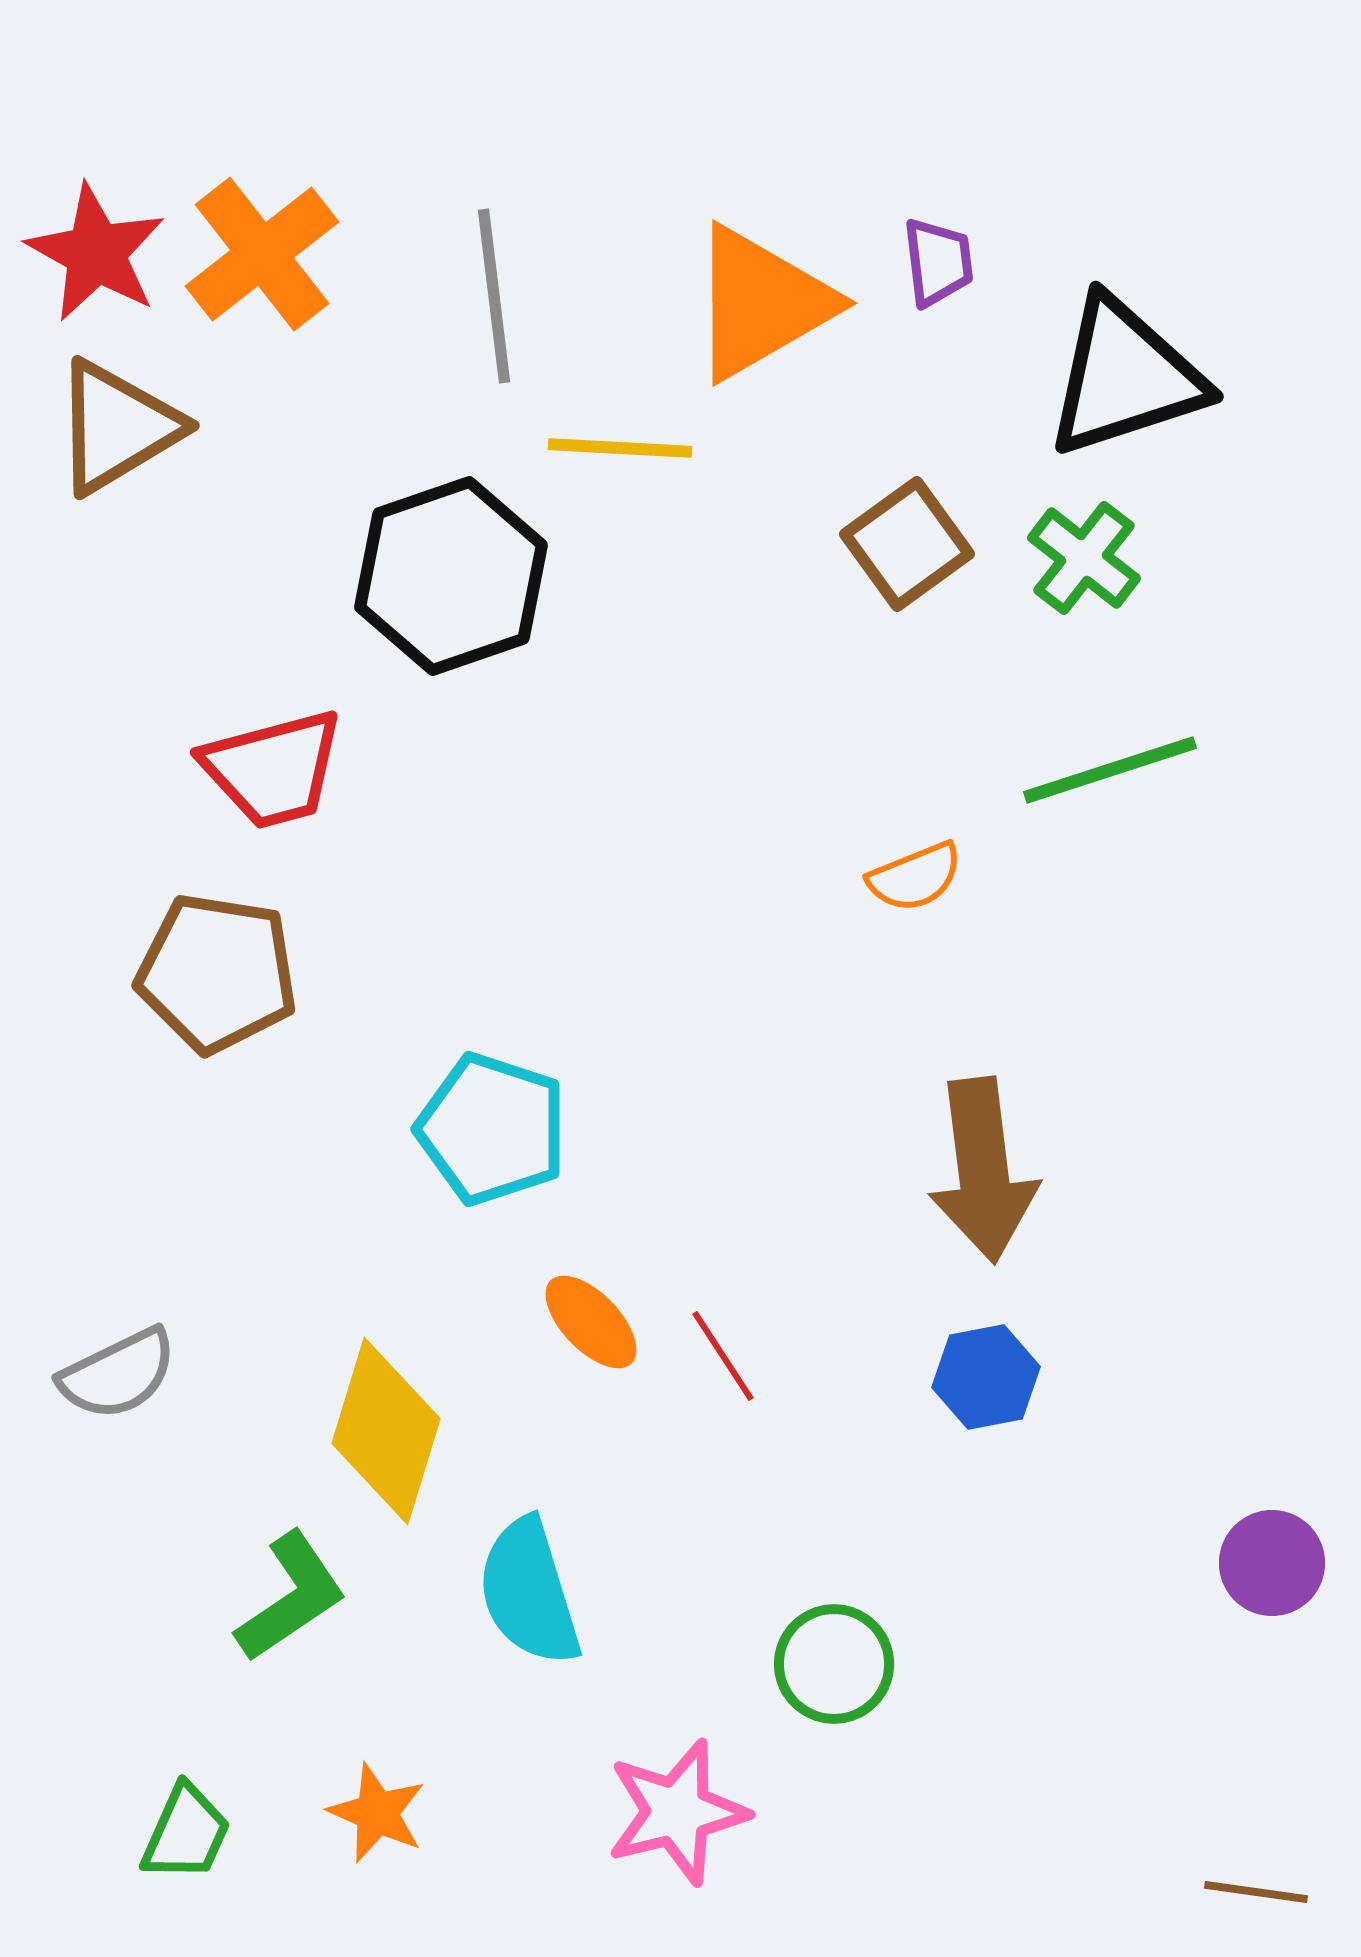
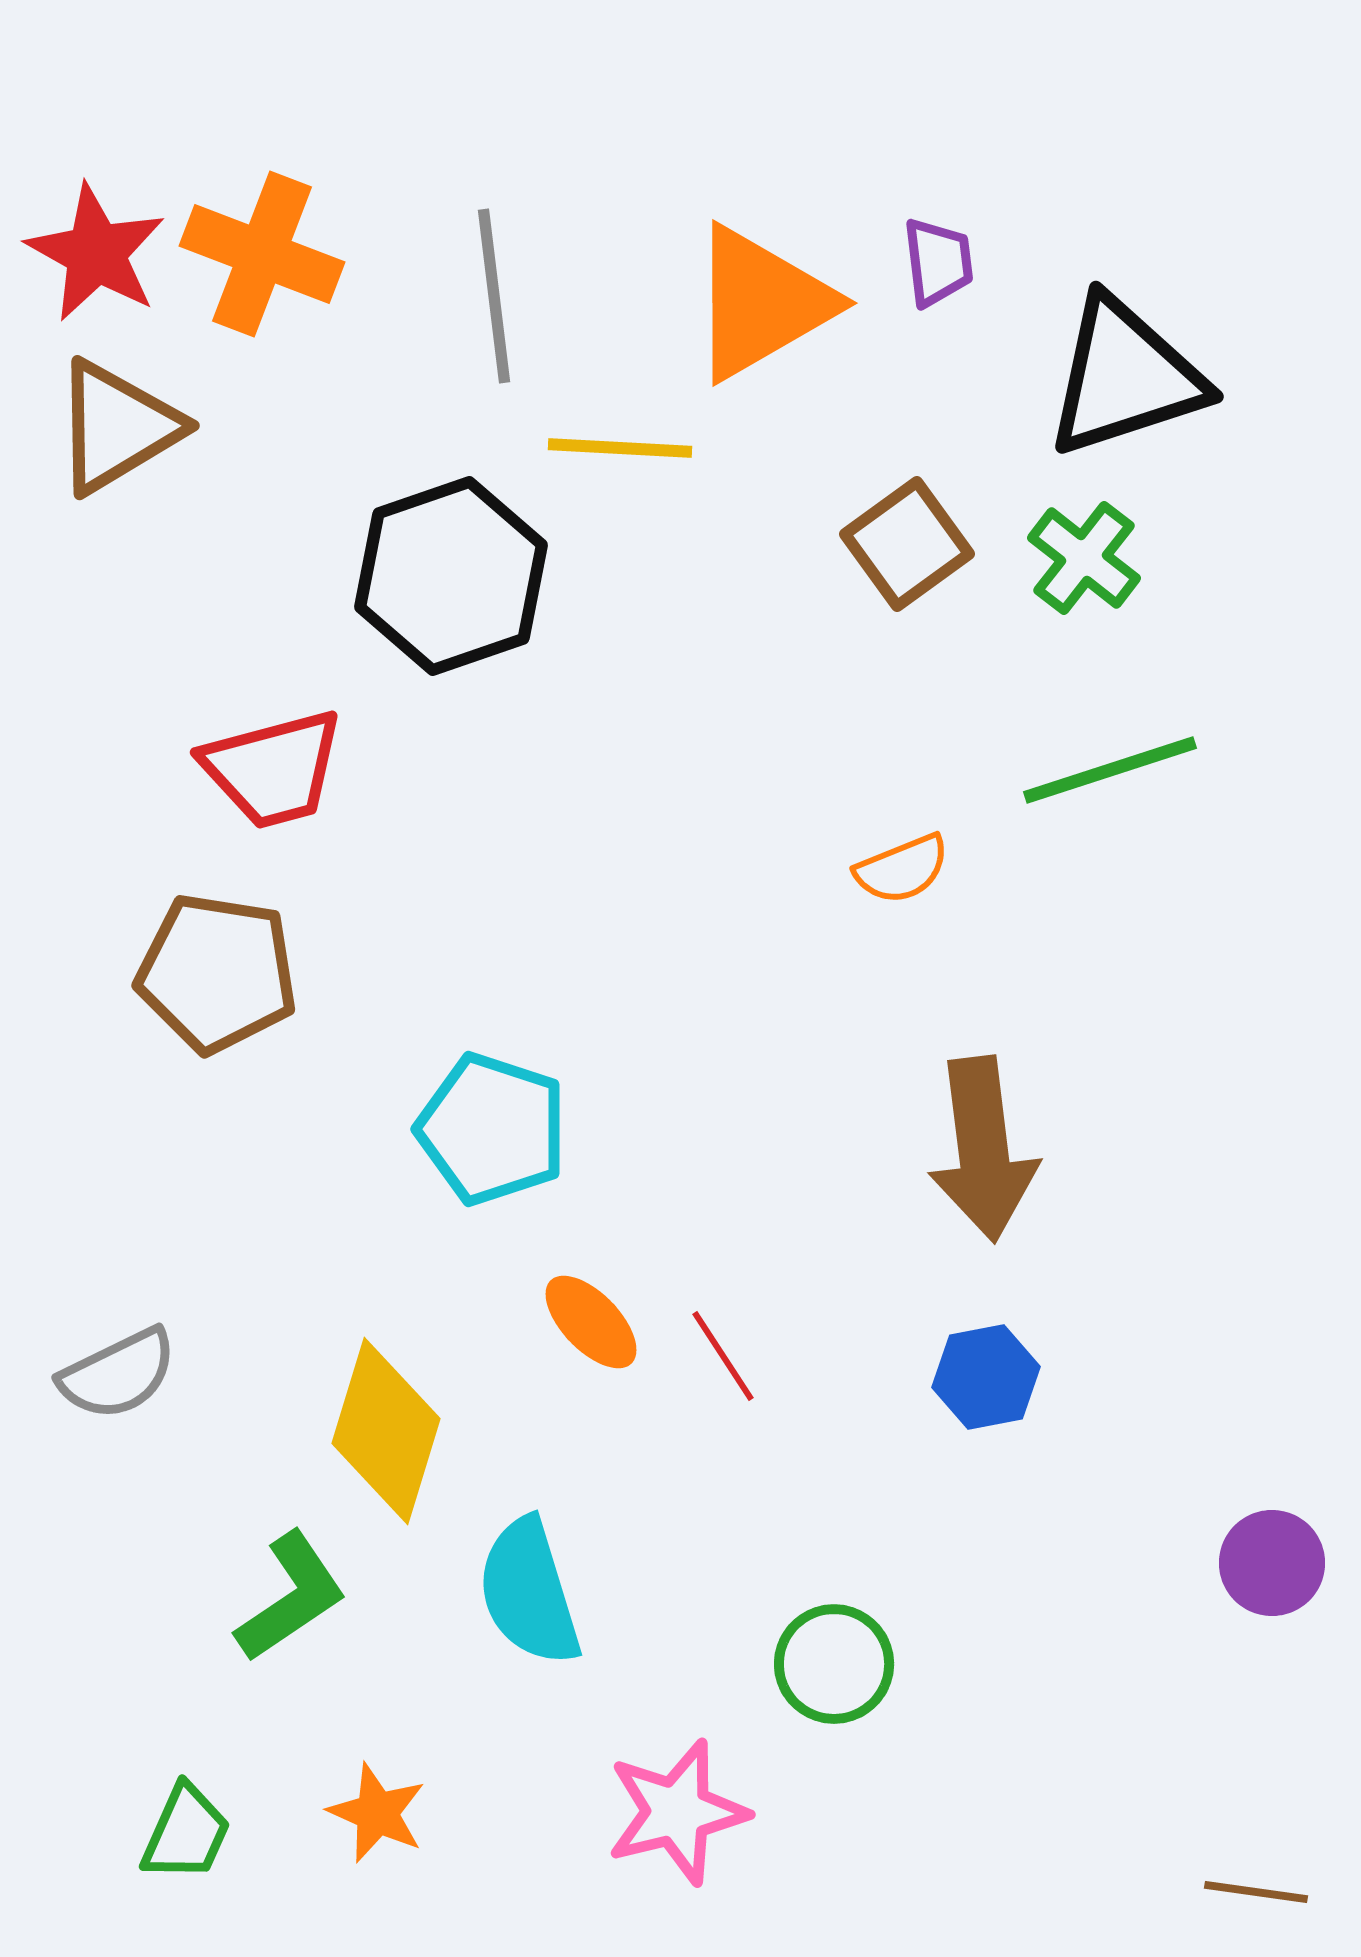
orange cross: rotated 31 degrees counterclockwise
orange semicircle: moved 13 px left, 8 px up
brown arrow: moved 21 px up
